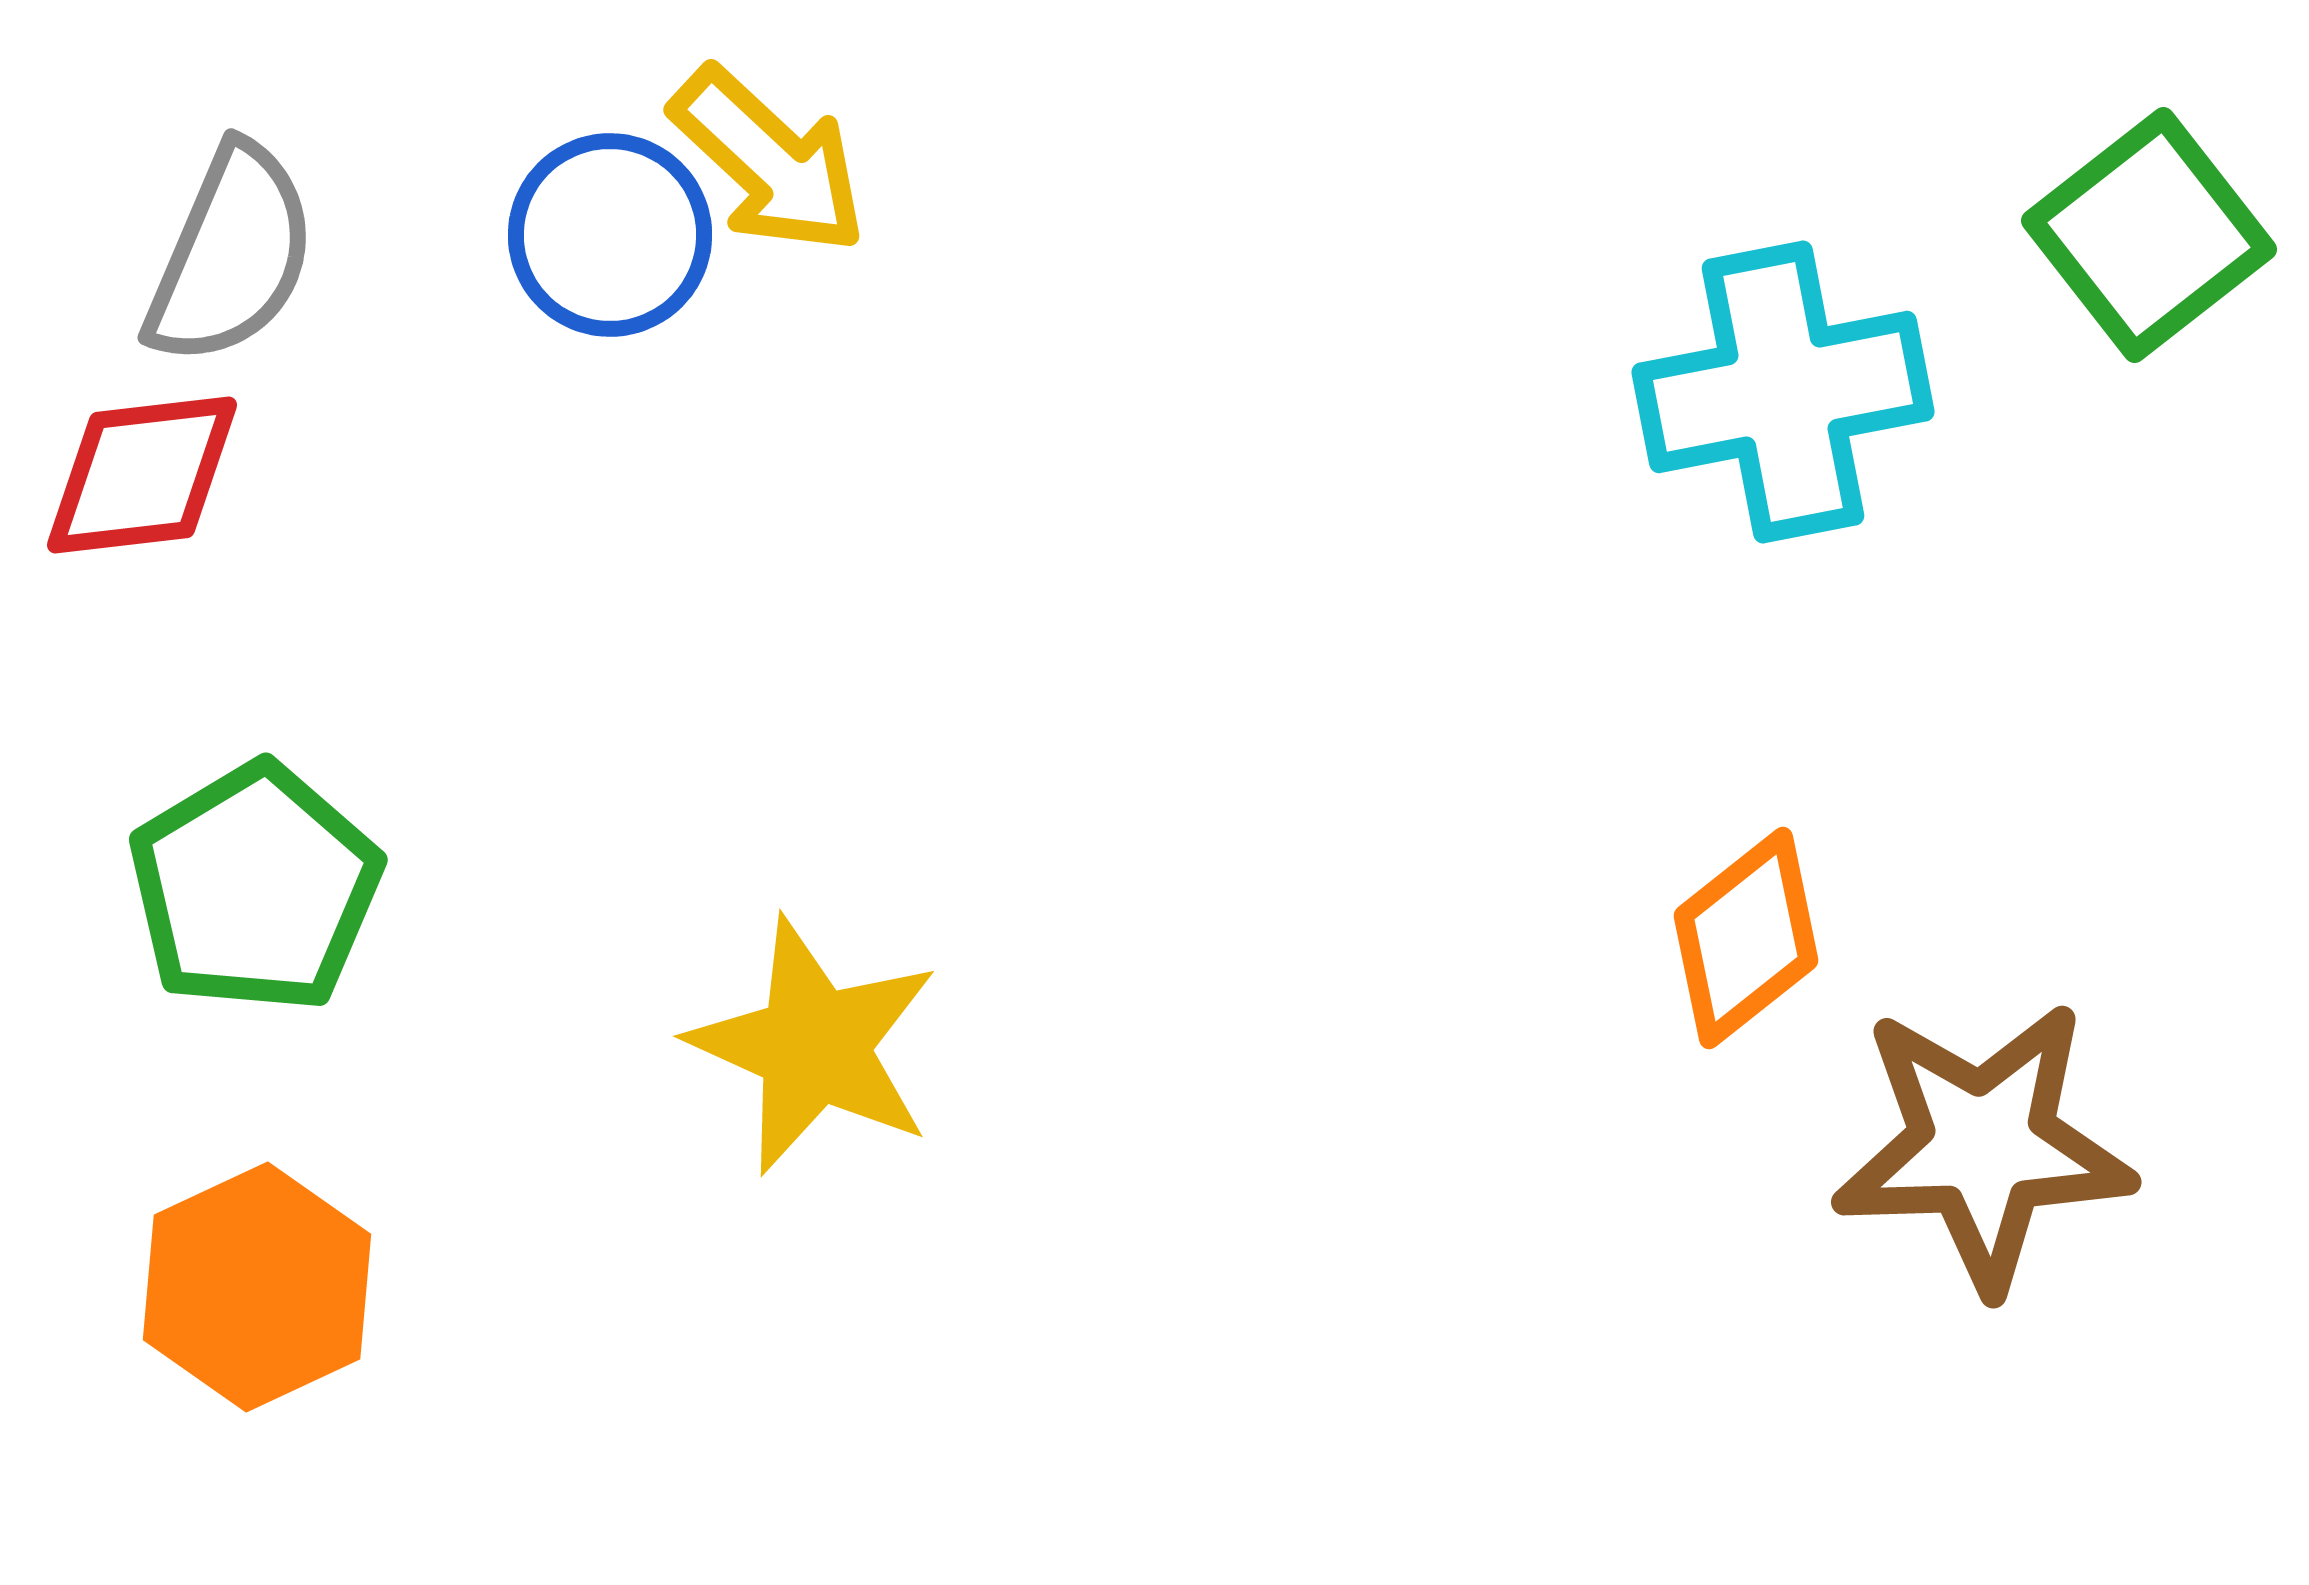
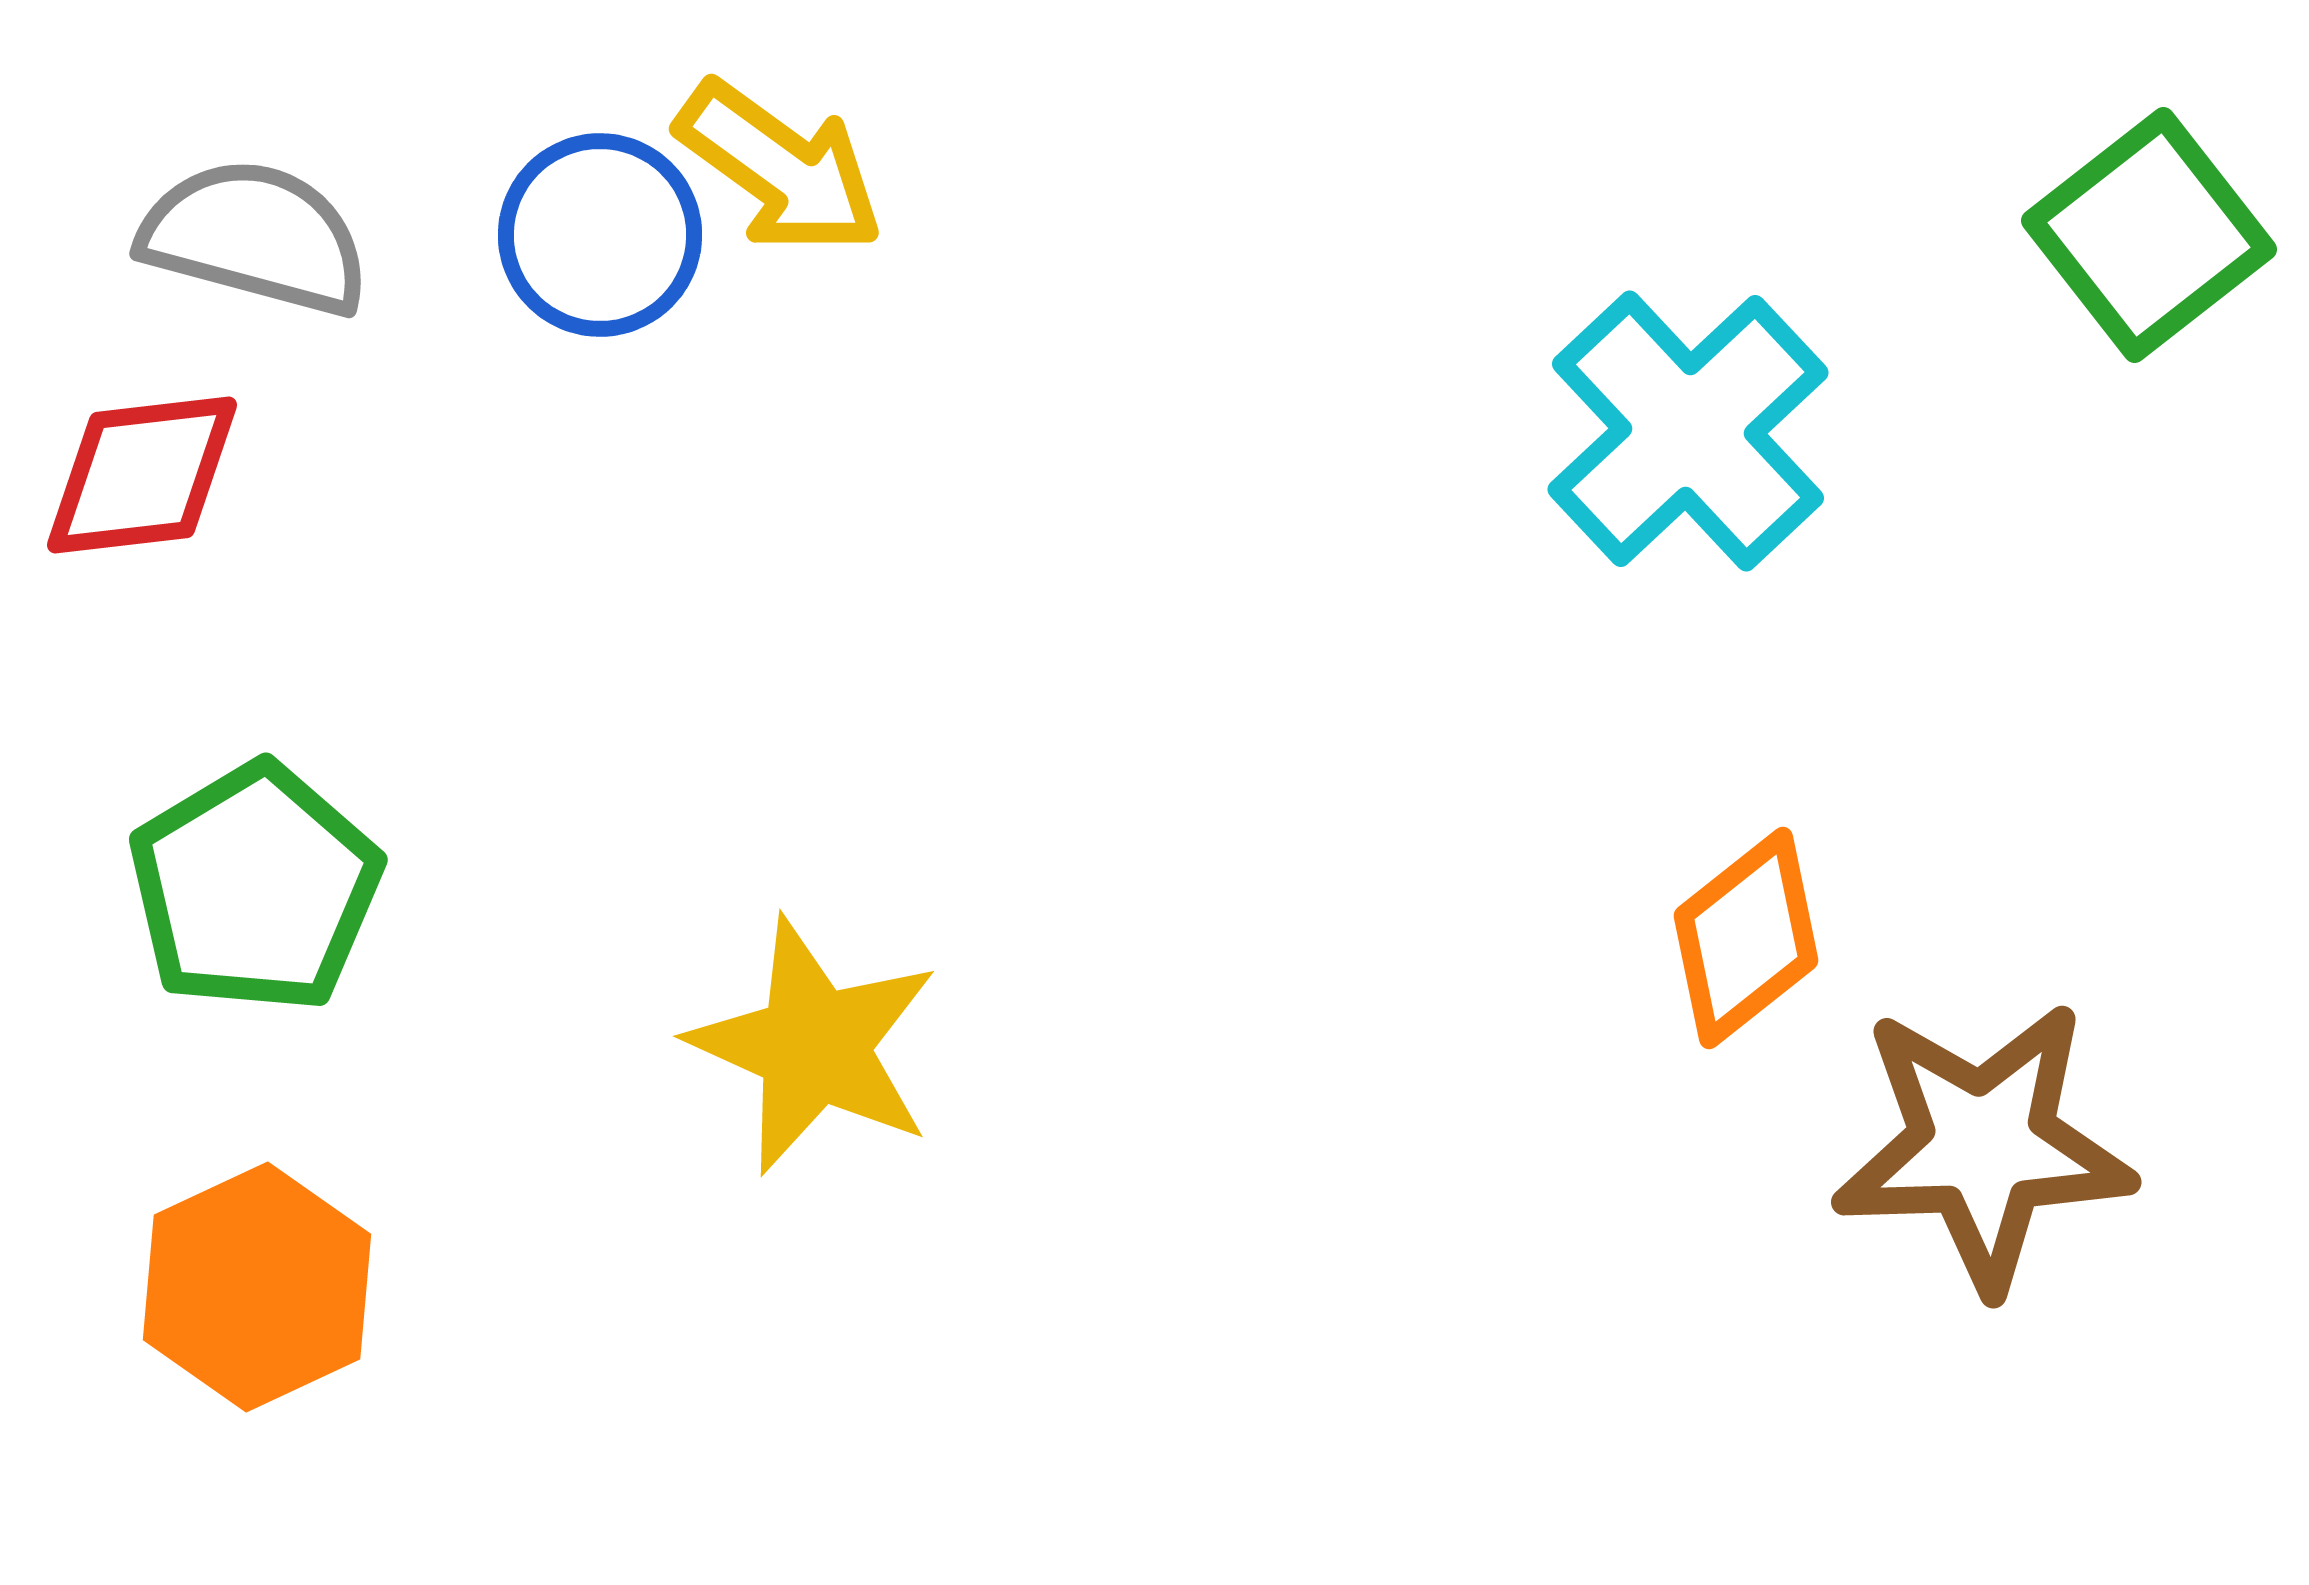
yellow arrow: moved 11 px right, 7 px down; rotated 7 degrees counterclockwise
blue circle: moved 10 px left
gray semicircle: moved 24 px right, 18 px up; rotated 98 degrees counterclockwise
cyan cross: moved 95 px left, 39 px down; rotated 32 degrees counterclockwise
